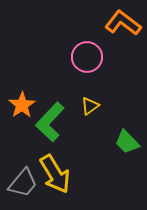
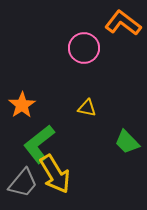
pink circle: moved 3 px left, 9 px up
yellow triangle: moved 3 px left, 2 px down; rotated 48 degrees clockwise
green L-shape: moved 11 px left, 22 px down; rotated 9 degrees clockwise
